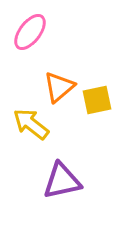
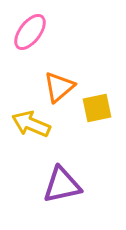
yellow square: moved 8 px down
yellow arrow: rotated 15 degrees counterclockwise
purple triangle: moved 4 px down
